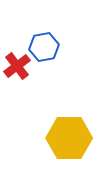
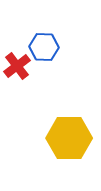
blue hexagon: rotated 12 degrees clockwise
